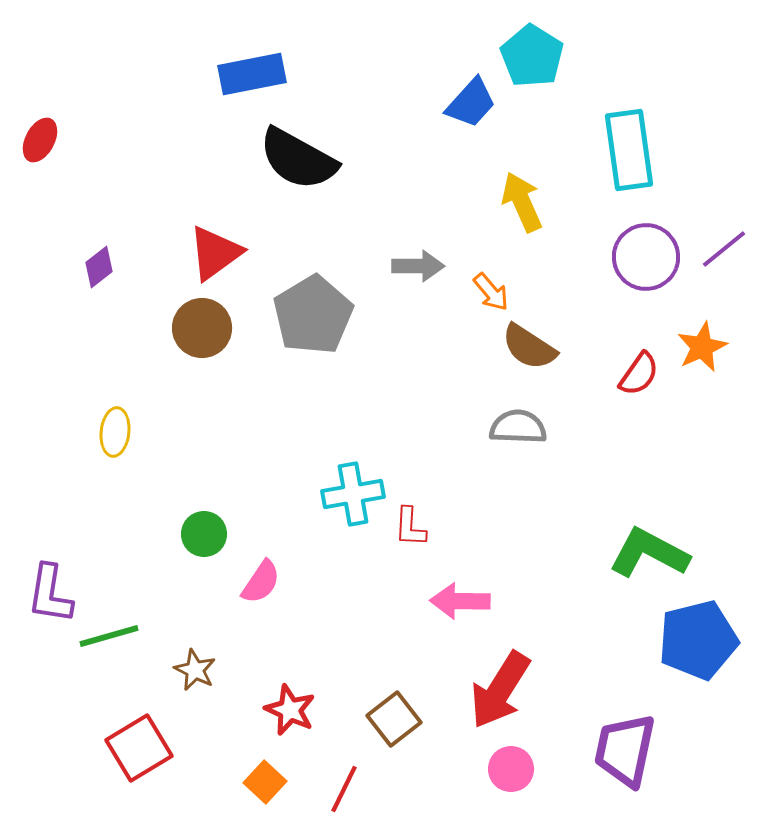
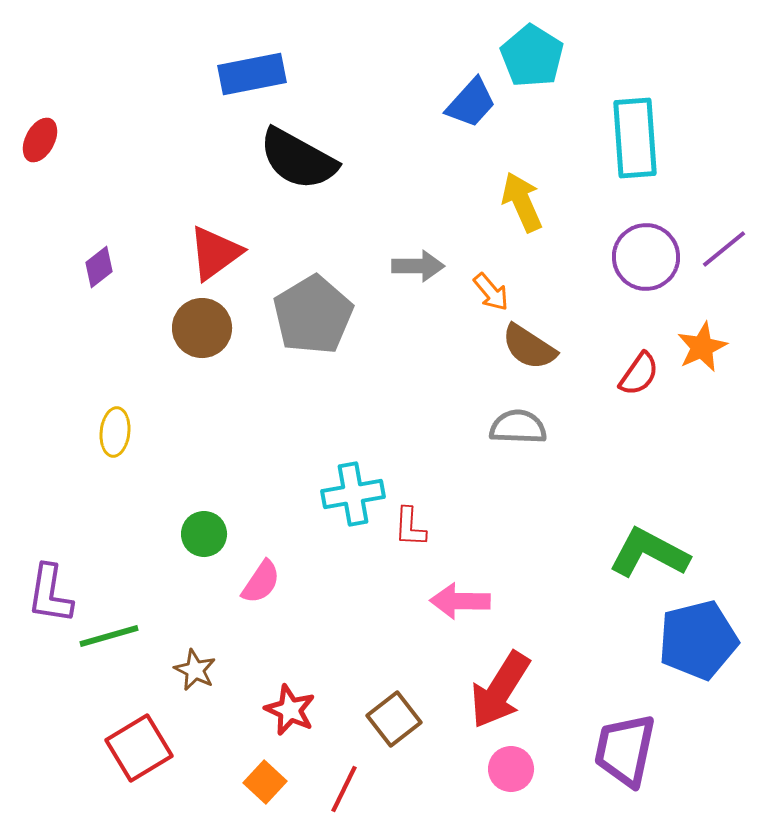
cyan rectangle: moved 6 px right, 12 px up; rotated 4 degrees clockwise
